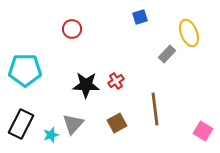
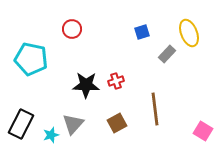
blue square: moved 2 px right, 15 px down
cyan pentagon: moved 6 px right, 11 px up; rotated 12 degrees clockwise
red cross: rotated 14 degrees clockwise
